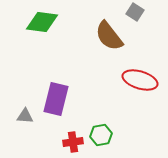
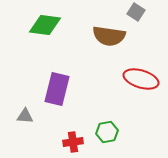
gray square: moved 1 px right
green diamond: moved 3 px right, 3 px down
brown semicircle: rotated 44 degrees counterclockwise
red ellipse: moved 1 px right, 1 px up
purple rectangle: moved 1 px right, 10 px up
green hexagon: moved 6 px right, 3 px up
